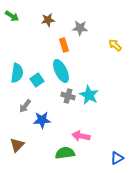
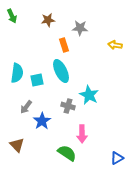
green arrow: rotated 32 degrees clockwise
yellow arrow: rotated 32 degrees counterclockwise
cyan square: rotated 24 degrees clockwise
gray cross: moved 10 px down
gray arrow: moved 1 px right, 1 px down
blue star: moved 1 px down; rotated 30 degrees counterclockwise
pink arrow: moved 1 px right, 2 px up; rotated 102 degrees counterclockwise
brown triangle: rotated 28 degrees counterclockwise
green semicircle: moved 2 px right; rotated 42 degrees clockwise
